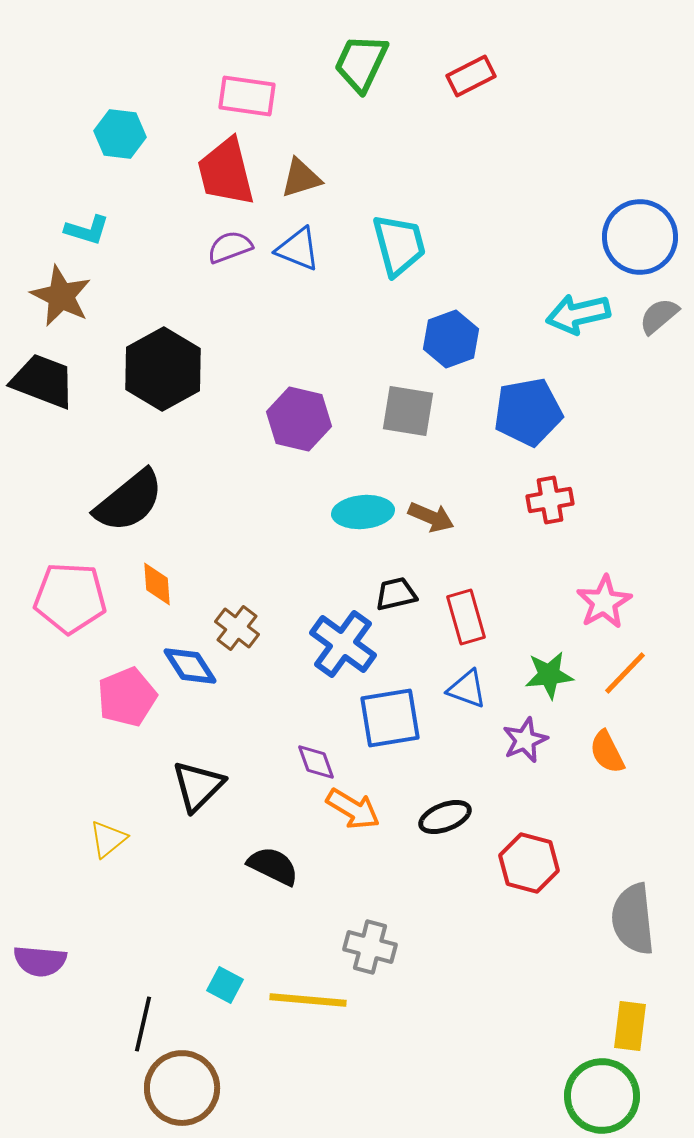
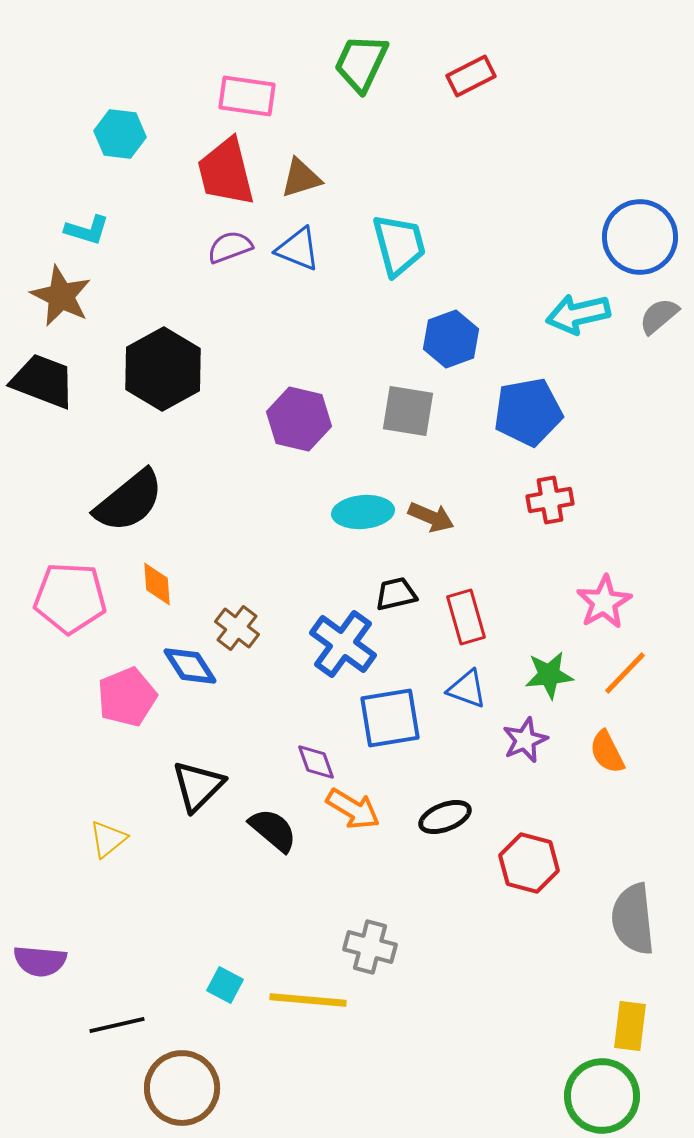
black semicircle at (273, 866): moved 36 px up; rotated 14 degrees clockwise
black line at (143, 1024): moved 26 px left, 1 px down; rotated 64 degrees clockwise
